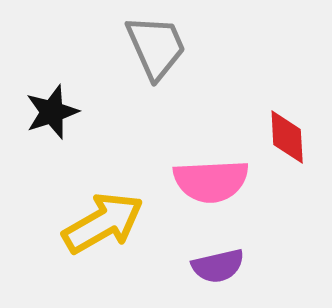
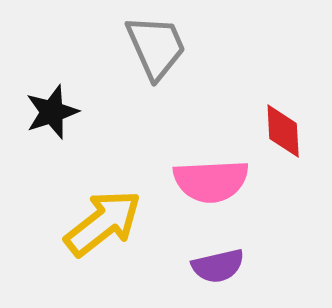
red diamond: moved 4 px left, 6 px up
yellow arrow: rotated 8 degrees counterclockwise
